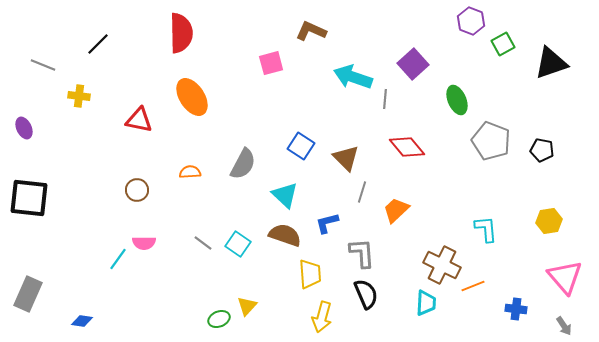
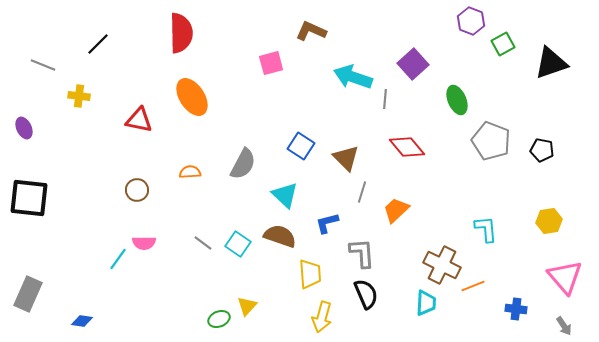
brown semicircle at (285, 235): moved 5 px left, 1 px down
